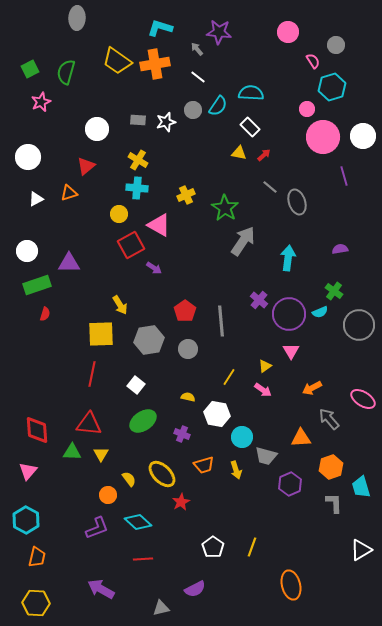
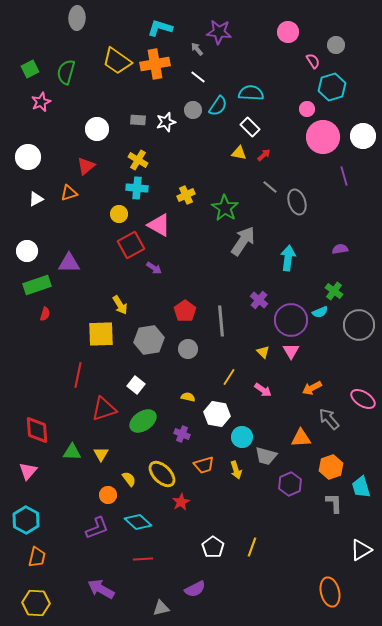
purple circle at (289, 314): moved 2 px right, 6 px down
yellow triangle at (265, 366): moved 2 px left, 14 px up; rotated 40 degrees counterclockwise
red line at (92, 374): moved 14 px left, 1 px down
red triangle at (89, 424): moved 15 px right, 15 px up; rotated 24 degrees counterclockwise
orange ellipse at (291, 585): moved 39 px right, 7 px down
